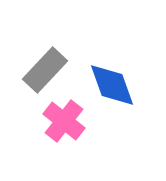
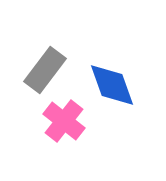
gray rectangle: rotated 6 degrees counterclockwise
